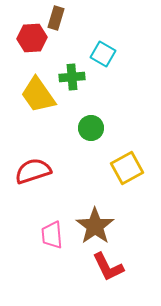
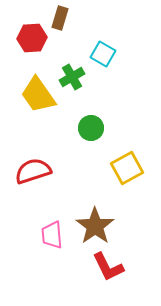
brown rectangle: moved 4 px right
green cross: rotated 25 degrees counterclockwise
